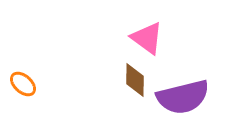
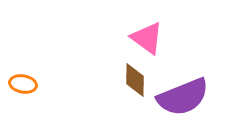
orange ellipse: rotated 32 degrees counterclockwise
purple semicircle: rotated 8 degrees counterclockwise
